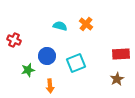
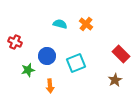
cyan semicircle: moved 2 px up
red cross: moved 1 px right, 2 px down
red rectangle: rotated 48 degrees clockwise
brown star: moved 2 px left, 1 px down
